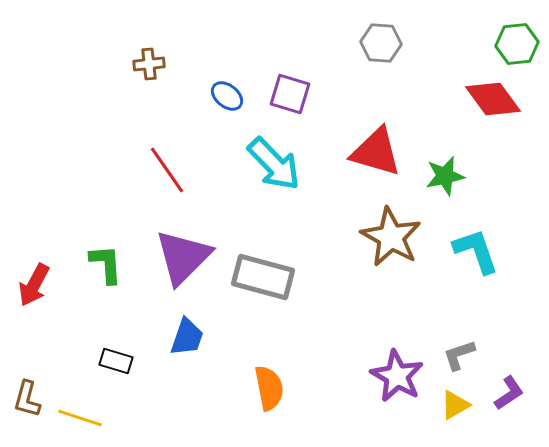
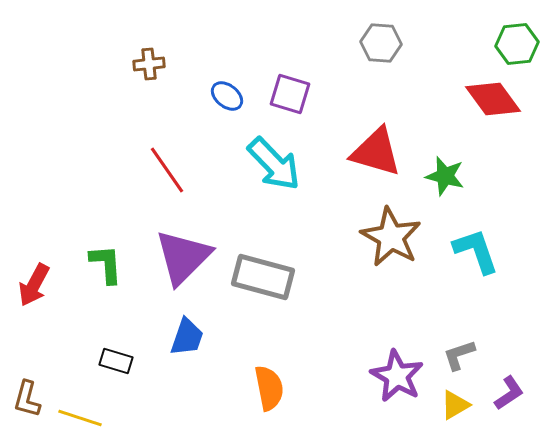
green star: rotated 27 degrees clockwise
